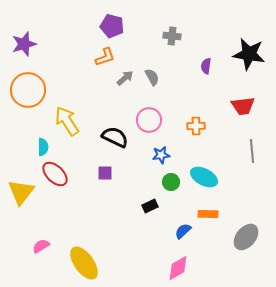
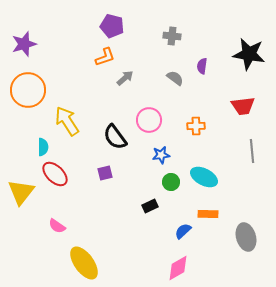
purple semicircle: moved 4 px left
gray semicircle: moved 23 px right, 1 px down; rotated 24 degrees counterclockwise
black semicircle: rotated 152 degrees counterclockwise
purple square: rotated 14 degrees counterclockwise
gray ellipse: rotated 56 degrees counterclockwise
pink semicircle: moved 16 px right, 20 px up; rotated 114 degrees counterclockwise
